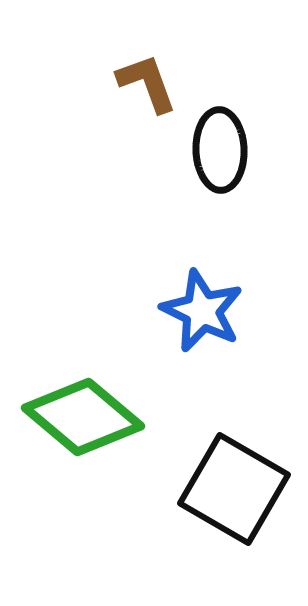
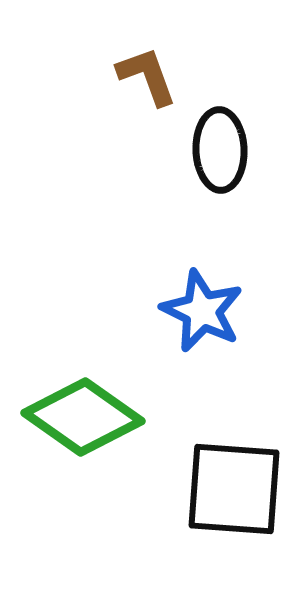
brown L-shape: moved 7 px up
green diamond: rotated 5 degrees counterclockwise
black square: rotated 26 degrees counterclockwise
